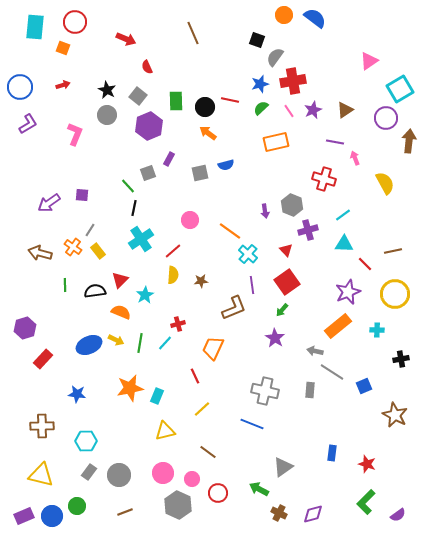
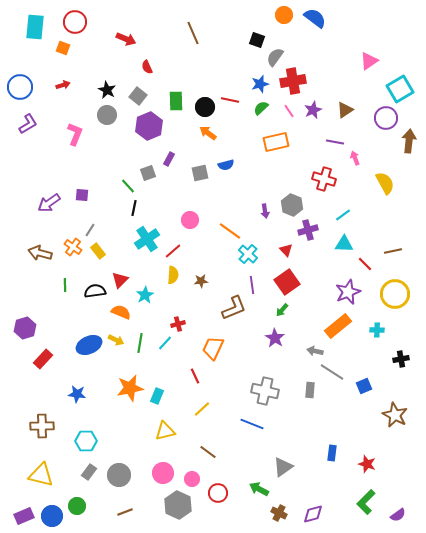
cyan cross at (141, 239): moved 6 px right
